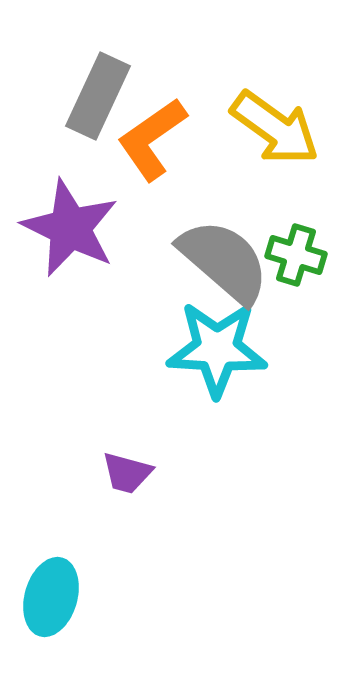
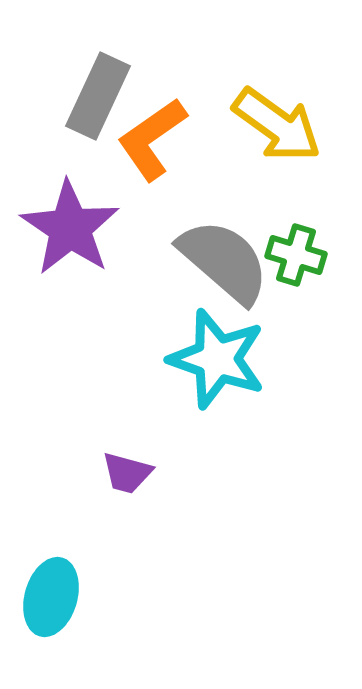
yellow arrow: moved 2 px right, 3 px up
purple star: rotated 8 degrees clockwise
cyan star: moved 10 px down; rotated 16 degrees clockwise
